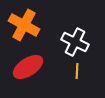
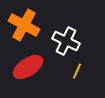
white cross: moved 9 px left, 1 px up
yellow line: rotated 21 degrees clockwise
